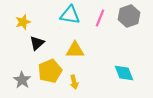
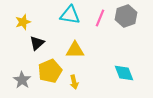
gray hexagon: moved 3 px left
